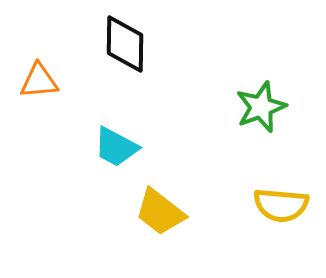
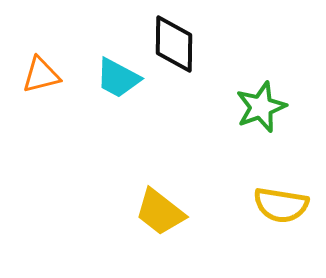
black diamond: moved 49 px right
orange triangle: moved 2 px right, 6 px up; rotated 9 degrees counterclockwise
cyan trapezoid: moved 2 px right, 69 px up
yellow semicircle: rotated 4 degrees clockwise
